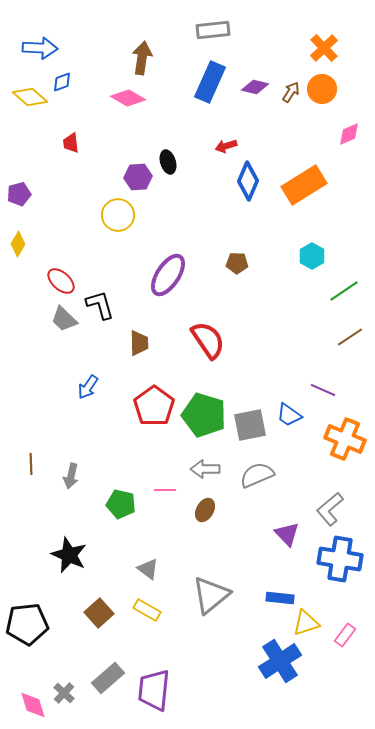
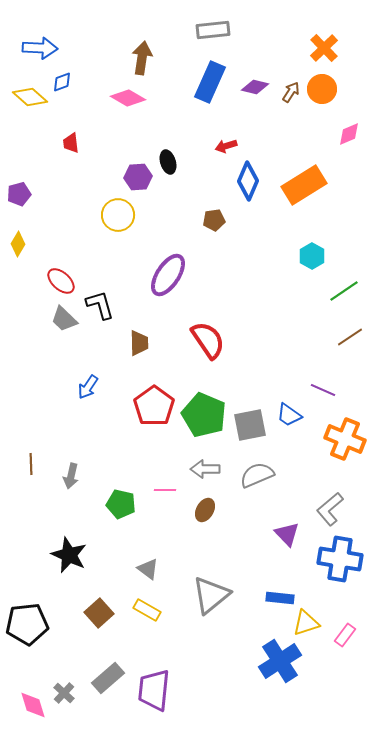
brown pentagon at (237, 263): moved 23 px left, 43 px up; rotated 10 degrees counterclockwise
green pentagon at (204, 415): rotated 6 degrees clockwise
